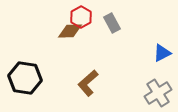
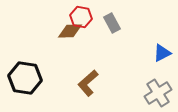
red hexagon: rotated 20 degrees counterclockwise
